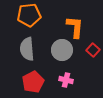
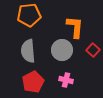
gray semicircle: moved 1 px right, 2 px down
